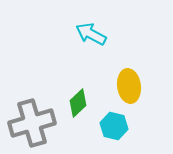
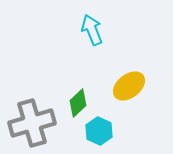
cyan arrow: moved 1 px right, 4 px up; rotated 40 degrees clockwise
yellow ellipse: rotated 60 degrees clockwise
cyan hexagon: moved 15 px left, 5 px down; rotated 12 degrees clockwise
